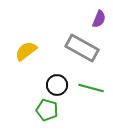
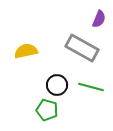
yellow semicircle: rotated 25 degrees clockwise
green line: moved 1 px up
